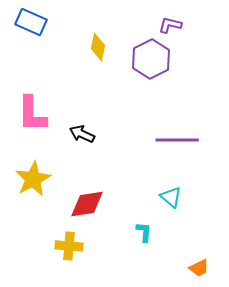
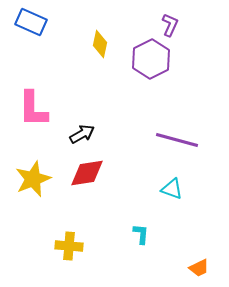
purple L-shape: rotated 100 degrees clockwise
yellow diamond: moved 2 px right, 3 px up
pink L-shape: moved 1 px right, 5 px up
black arrow: rotated 125 degrees clockwise
purple line: rotated 15 degrees clockwise
yellow star: rotated 6 degrees clockwise
cyan triangle: moved 1 px right, 8 px up; rotated 20 degrees counterclockwise
red diamond: moved 31 px up
cyan L-shape: moved 3 px left, 2 px down
